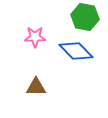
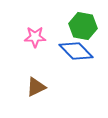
green hexagon: moved 2 px left, 9 px down
brown triangle: rotated 25 degrees counterclockwise
